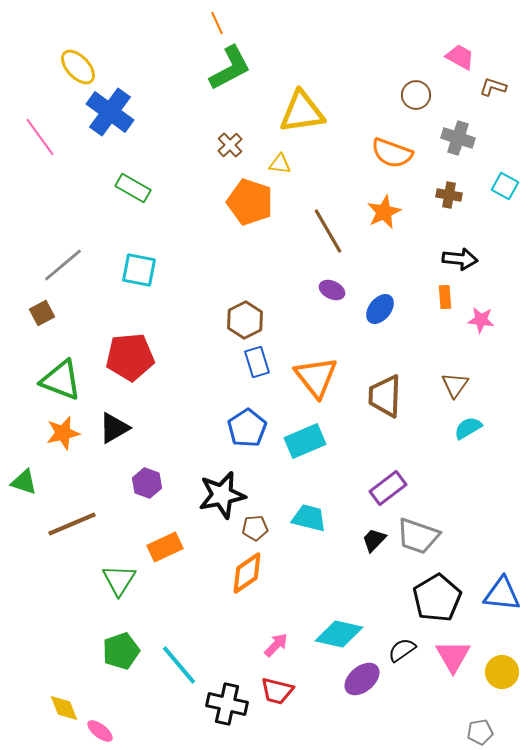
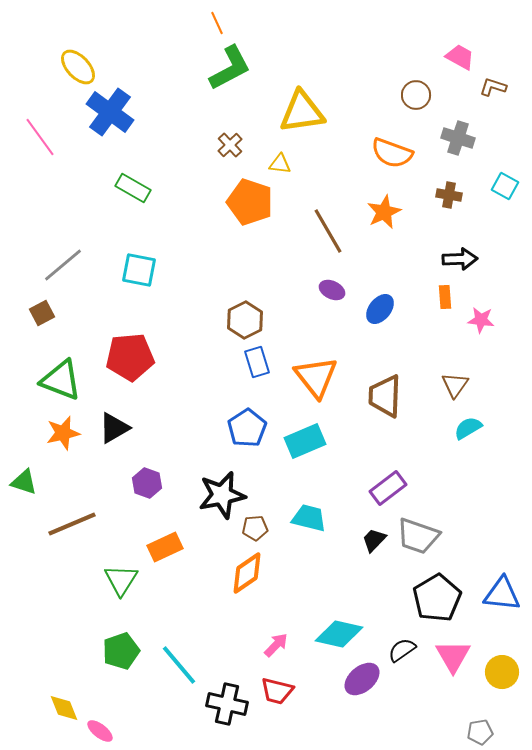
black arrow at (460, 259): rotated 8 degrees counterclockwise
green triangle at (119, 580): moved 2 px right
